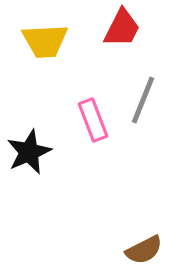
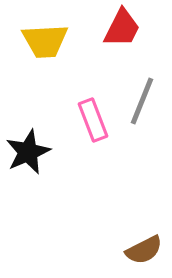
gray line: moved 1 px left, 1 px down
black star: moved 1 px left
